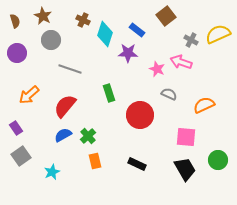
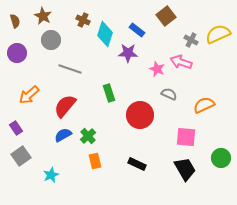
green circle: moved 3 px right, 2 px up
cyan star: moved 1 px left, 3 px down
